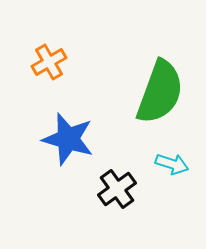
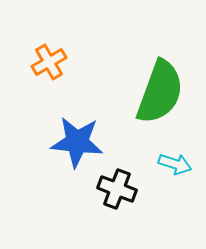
blue star: moved 9 px right, 3 px down; rotated 10 degrees counterclockwise
cyan arrow: moved 3 px right
black cross: rotated 33 degrees counterclockwise
